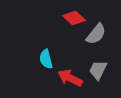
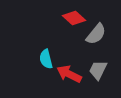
red arrow: moved 1 px left, 4 px up
